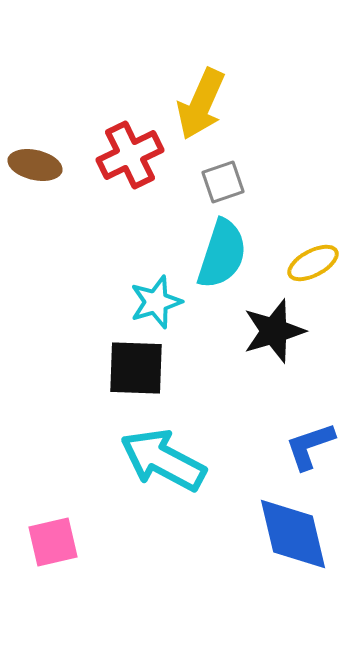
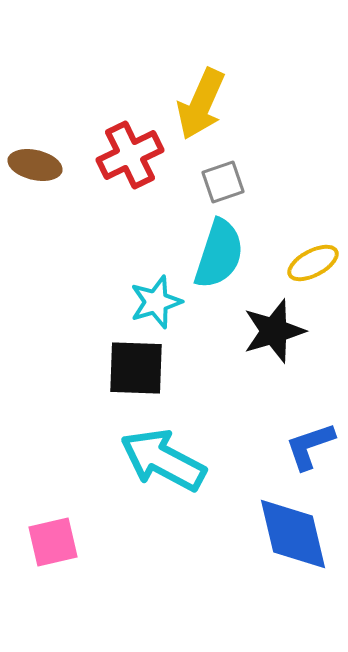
cyan semicircle: moved 3 px left
